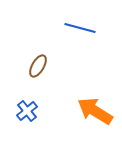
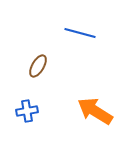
blue line: moved 5 px down
blue cross: rotated 30 degrees clockwise
